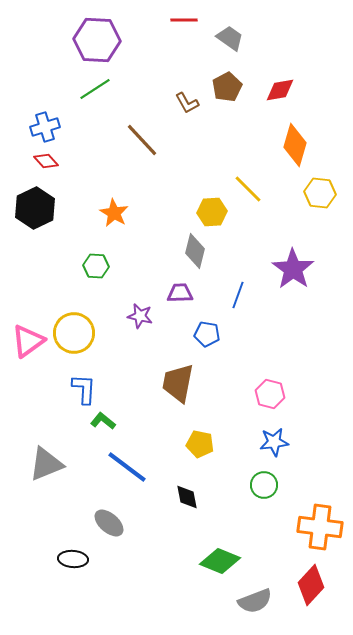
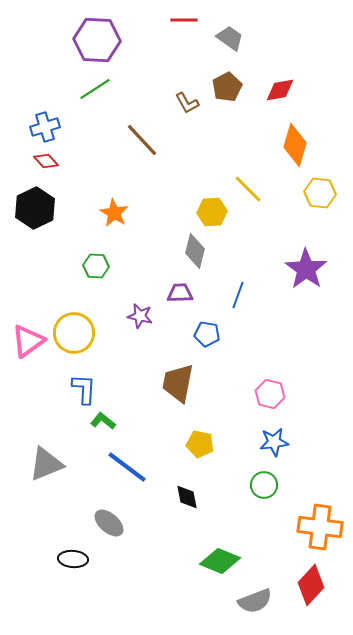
purple star at (293, 269): moved 13 px right
